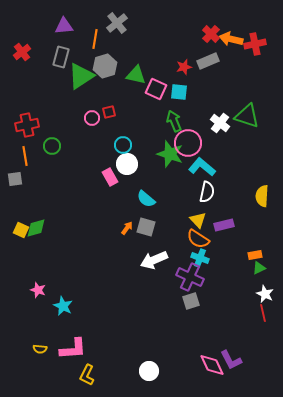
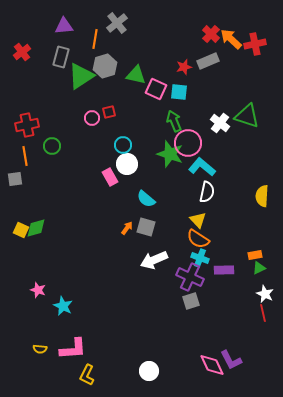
orange arrow at (231, 39): rotated 30 degrees clockwise
purple rectangle at (224, 225): moved 45 px down; rotated 12 degrees clockwise
